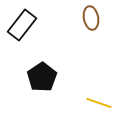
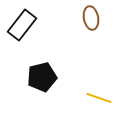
black pentagon: rotated 20 degrees clockwise
yellow line: moved 5 px up
